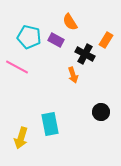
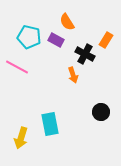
orange semicircle: moved 3 px left
